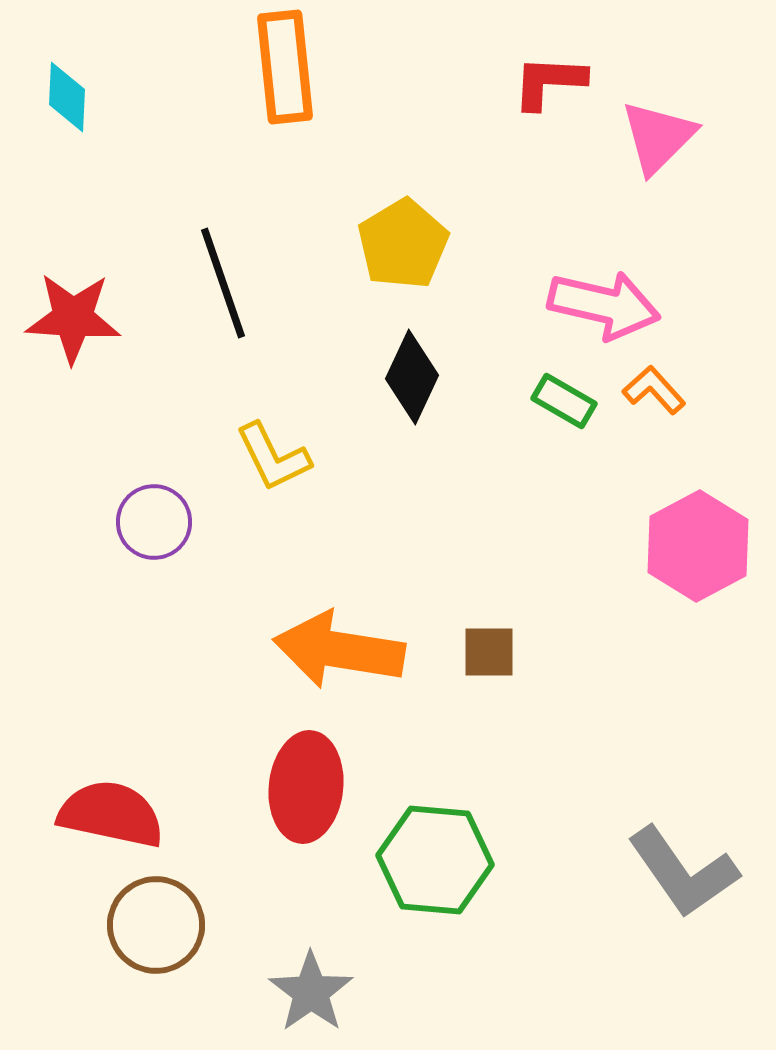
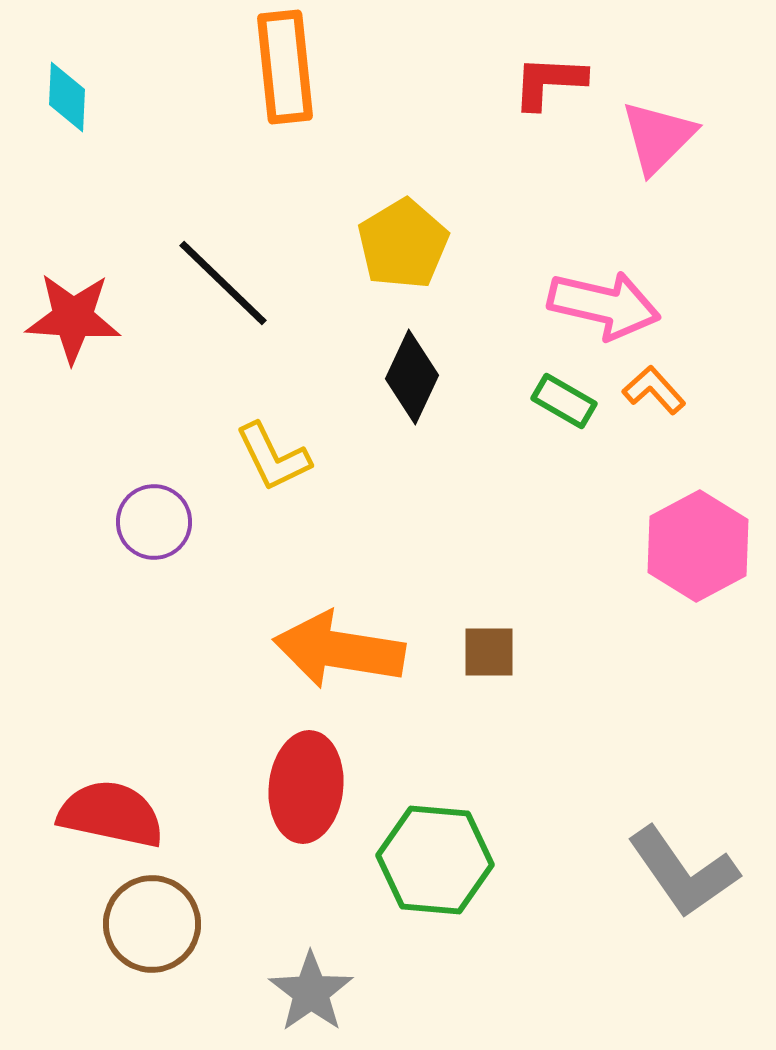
black line: rotated 27 degrees counterclockwise
brown circle: moved 4 px left, 1 px up
